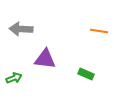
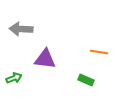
orange line: moved 21 px down
green rectangle: moved 6 px down
